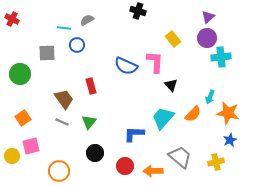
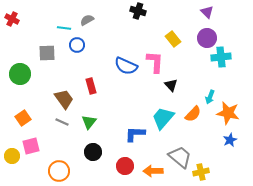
purple triangle: moved 1 px left, 5 px up; rotated 32 degrees counterclockwise
blue L-shape: moved 1 px right
black circle: moved 2 px left, 1 px up
yellow cross: moved 15 px left, 10 px down
